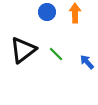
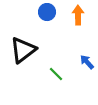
orange arrow: moved 3 px right, 2 px down
green line: moved 20 px down
